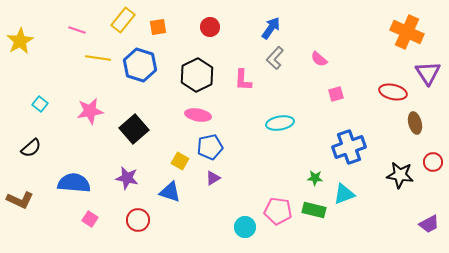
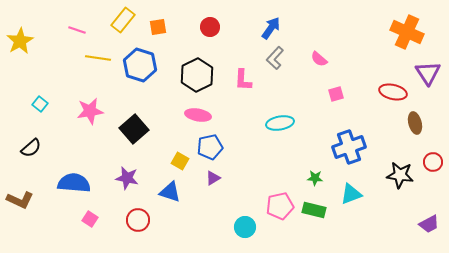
cyan triangle at (344, 194): moved 7 px right
pink pentagon at (278, 211): moved 2 px right, 5 px up; rotated 20 degrees counterclockwise
